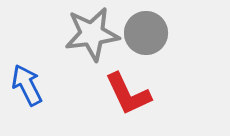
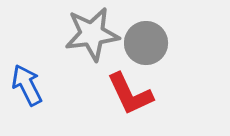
gray circle: moved 10 px down
red L-shape: moved 2 px right
